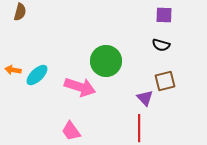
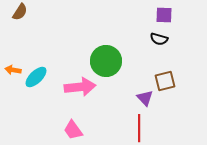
brown semicircle: rotated 18 degrees clockwise
black semicircle: moved 2 px left, 6 px up
cyan ellipse: moved 1 px left, 2 px down
pink arrow: rotated 24 degrees counterclockwise
pink trapezoid: moved 2 px right, 1 px up
